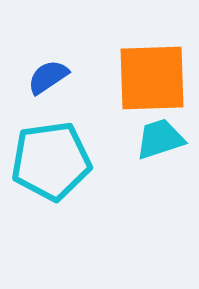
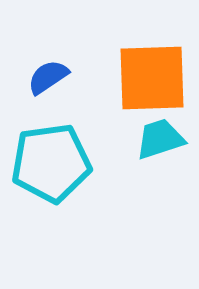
cyan pentagon: moved 2 px down
